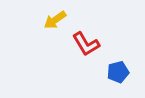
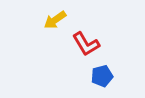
blue pentagon: moved 16 px left, 4 px down
